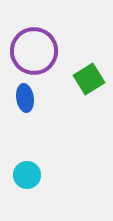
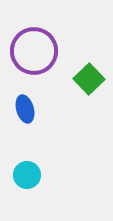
green square: rotated 12 degrees counterclockwise
blue ellipse: moved 11 px down; rotated 8 degrees counterclockwise
